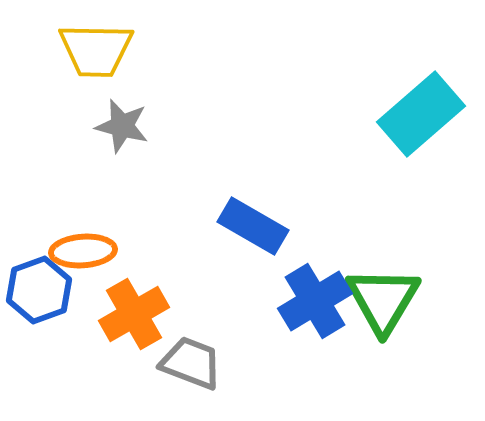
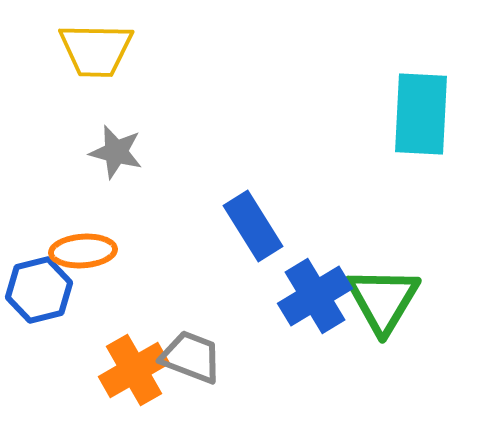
cyan rectangle: rotated 46 degrees counterclockwise
gray star: moved 6 px left, 26 px down
blue rectangle: rotated 28 degrees clockwise
blue hexagon: rotated 6 degrees clockwise
blue cross: moved 5 px up
orange cross: moved 56 px down
gray trapezoid: moved 6 px up
